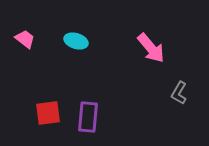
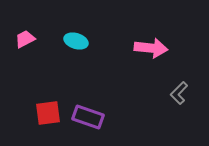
pink trapezoid: rotated 65 degrees counterclockwise
pink arrow: rotated 44 degrees counterclockwise
gray L-shape: rotated 15 degrees clockwise
purple rectangle: rotated 76 degrees counterclockwise
